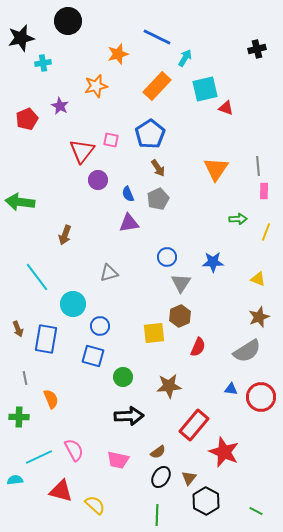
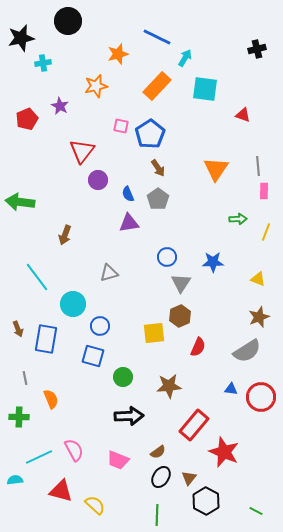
cyan square at (205, 89): rotated 20 degrees clockwise
red triangle at (226, 108): moved 17 px right, 7 px down
pink square at (111, 140): moved 10 px right, 14 px up
gray pentagon at (158, 199): rotated 10 degrees counterclockwise
pink trapezoid at (118, 460): rotated 10 degrees clockwise
